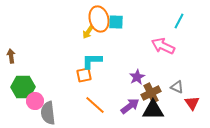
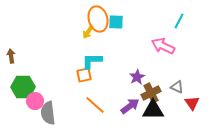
orange ellipse: moved 1 px left
